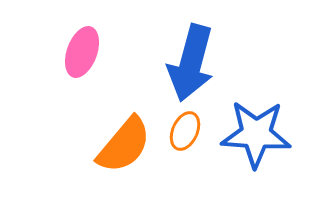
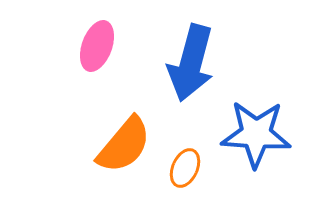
pink ellipse: moved 15 px right, 6 px up
orange ellipse: moved 37 px down
